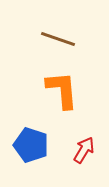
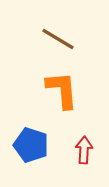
brown line: rotated 12 degrees clockwise
red arrow: rotated 28 degrees counterclockwise
